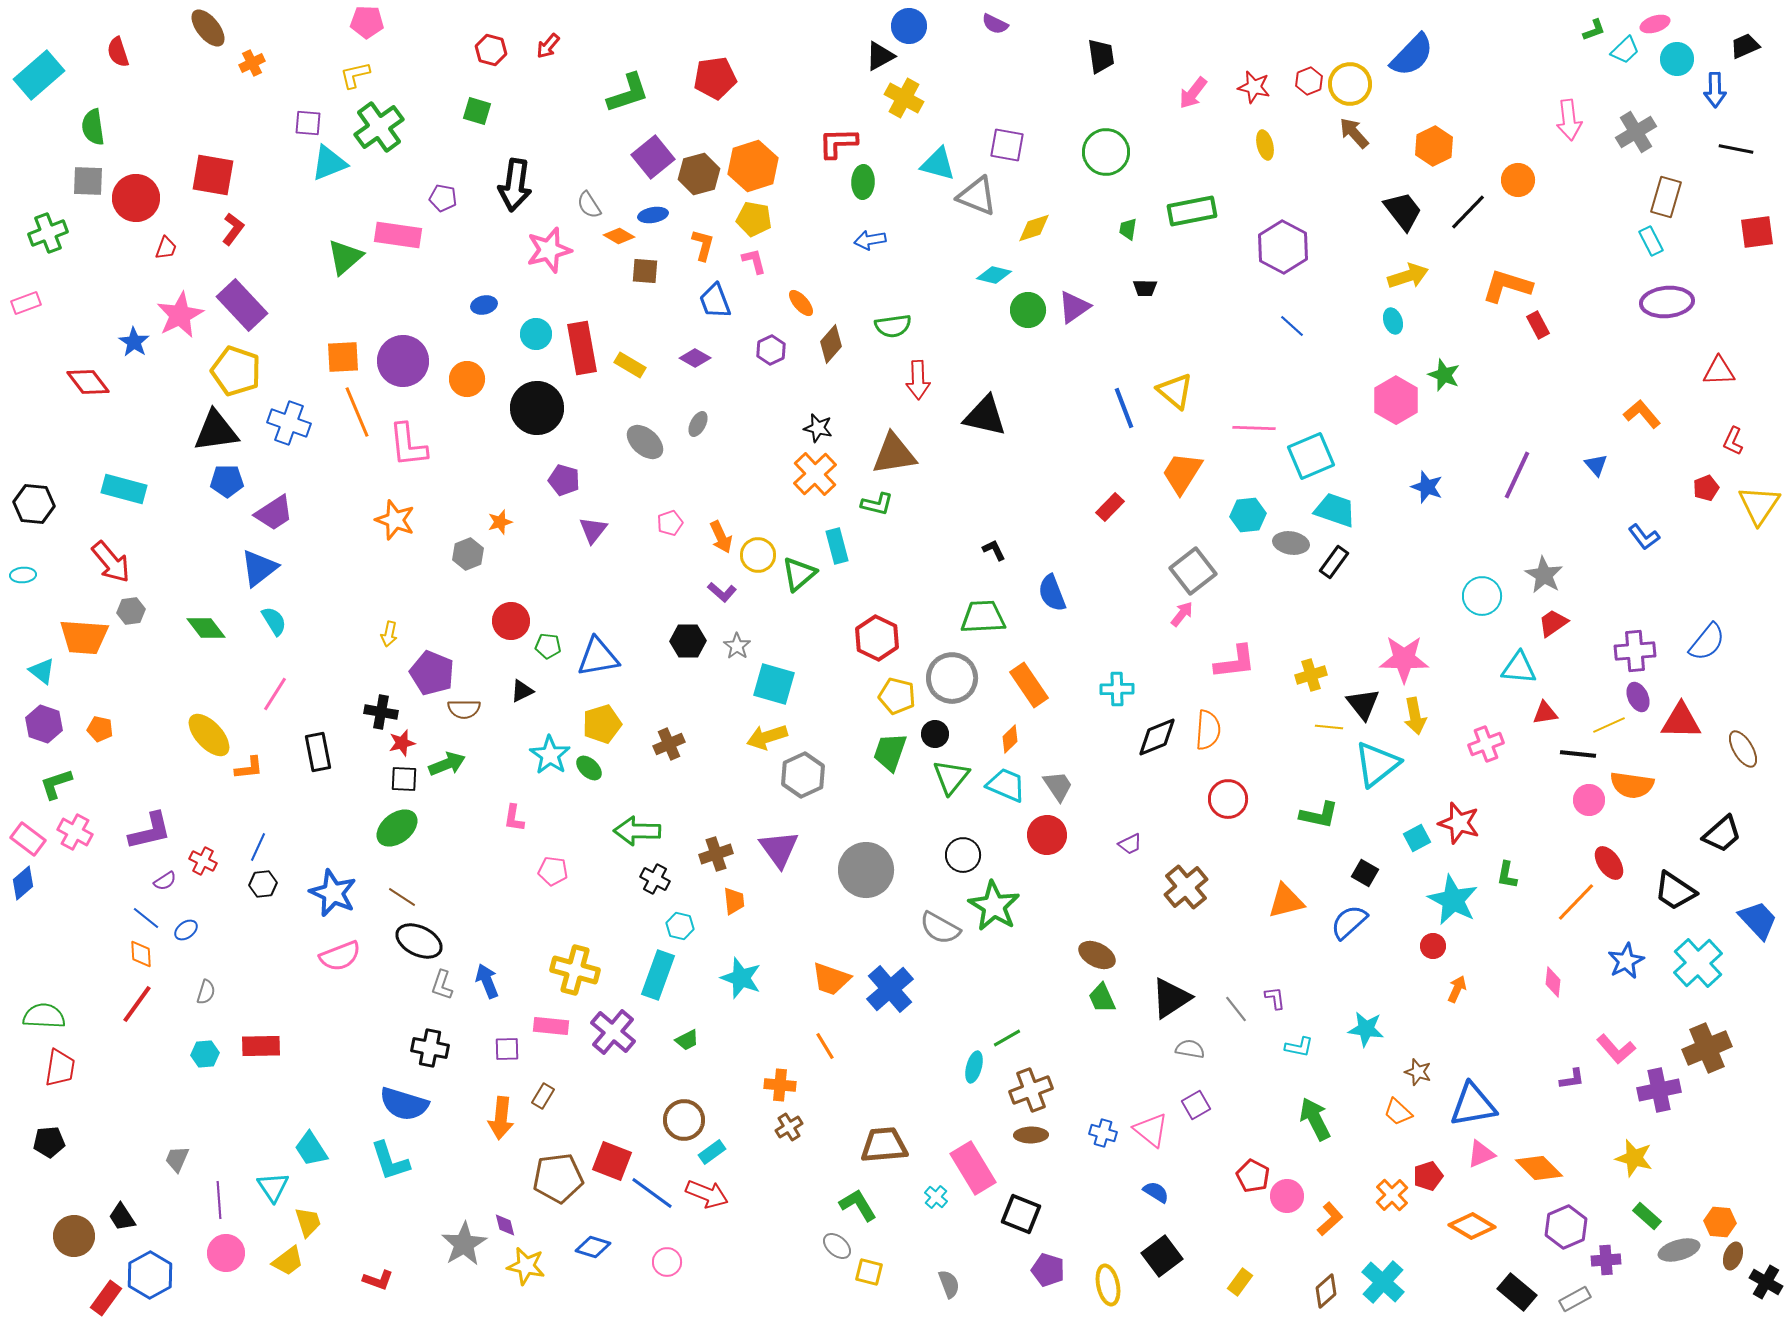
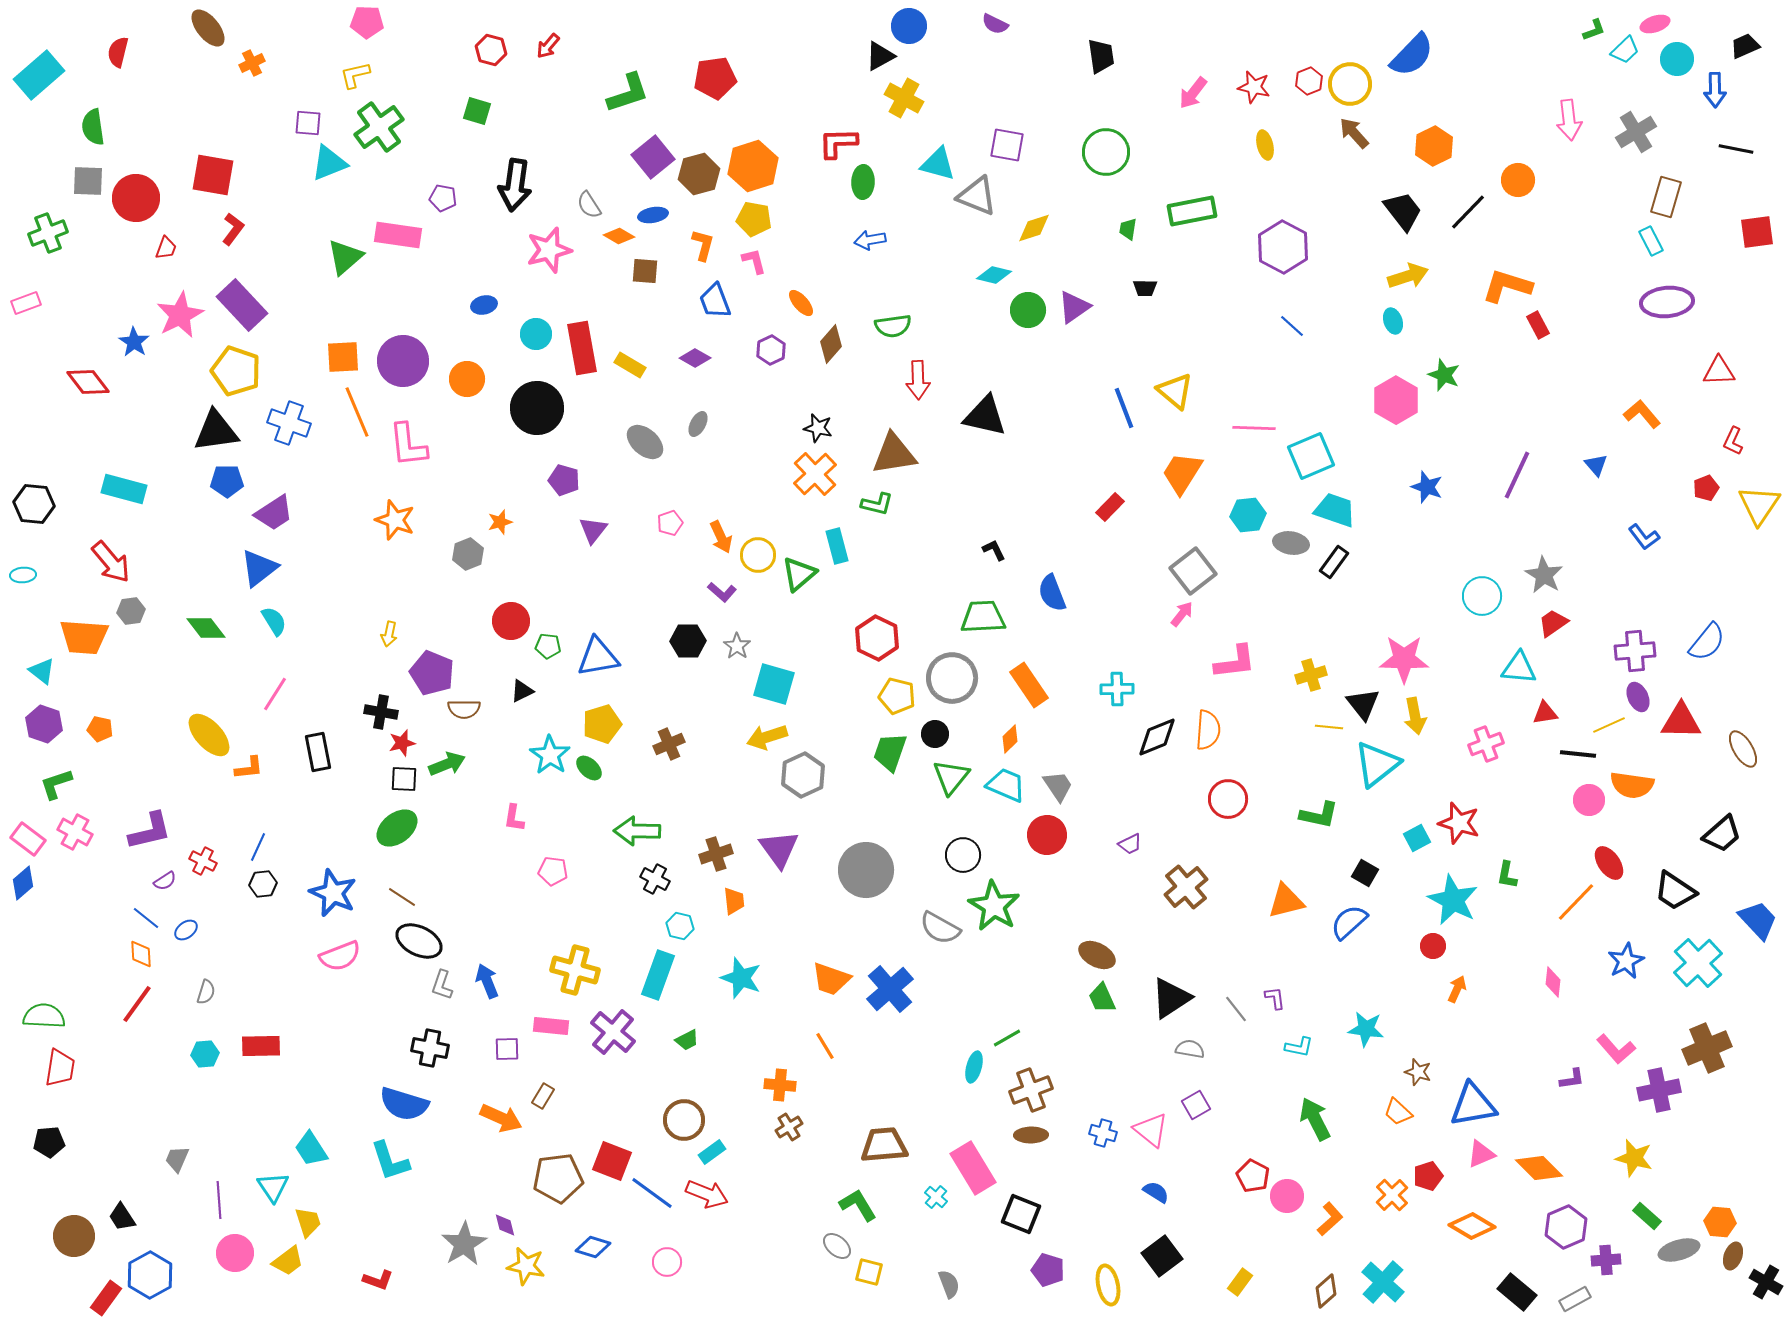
red semicircle at (118, 52): rotated 32 degrees clockwise
orange arrow at (501, 1118): rotated 72 degrees counterclockwise
pink circle at (226, 1253): moved 9 px right
